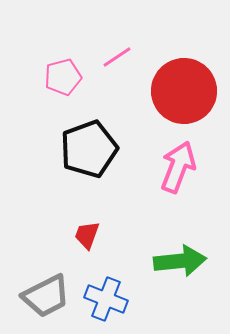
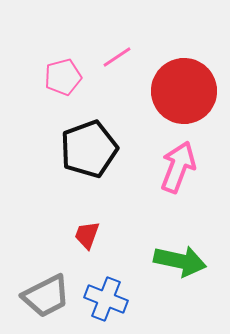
green arrow: rotated 18 degrees clockwise
